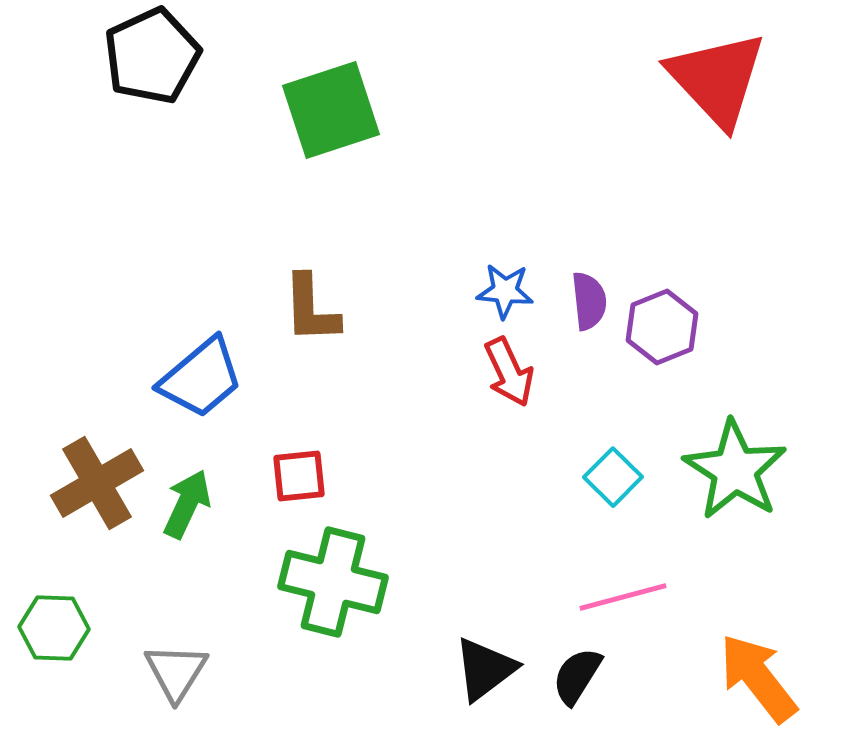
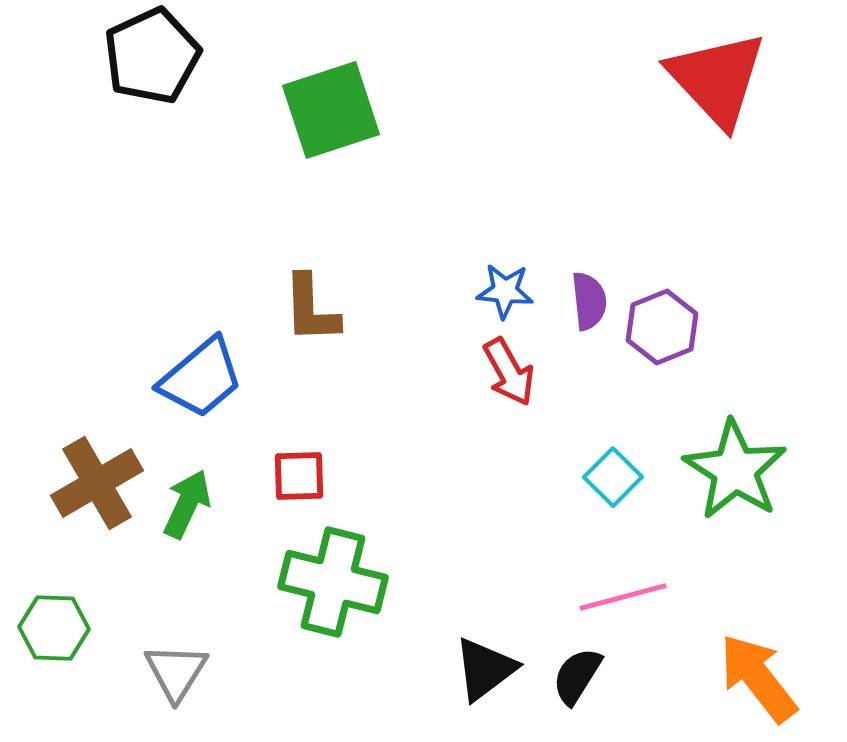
red arrow: rotated 4 degrees counterclockwise
red square: rotated 4 degrees clockwise
